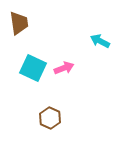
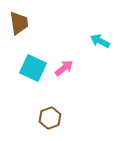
pink arrow: rotated 18 degrees counterclockwise
brown hexagon: rotated 15 degrees clockwise
